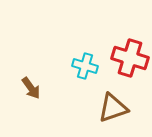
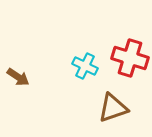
cyan cross: rotated 10 degrees clockwise
brown arrow: moved 13 px left, 11 px up; rotated 20 degrees counterclockwise
